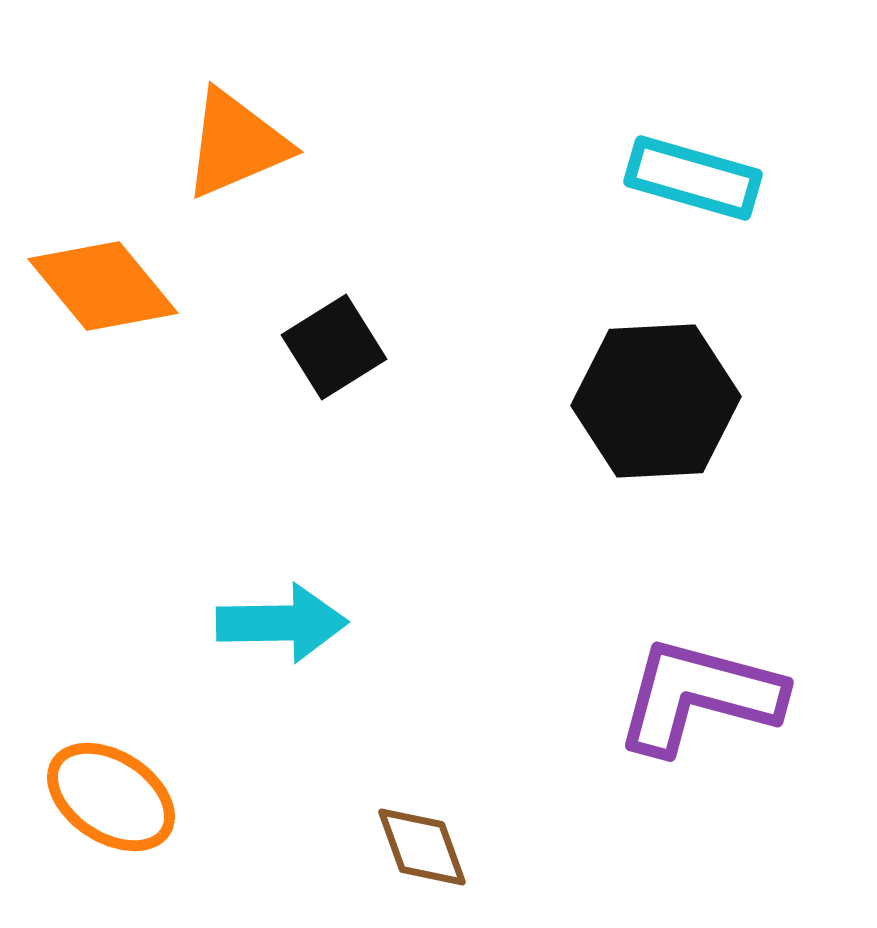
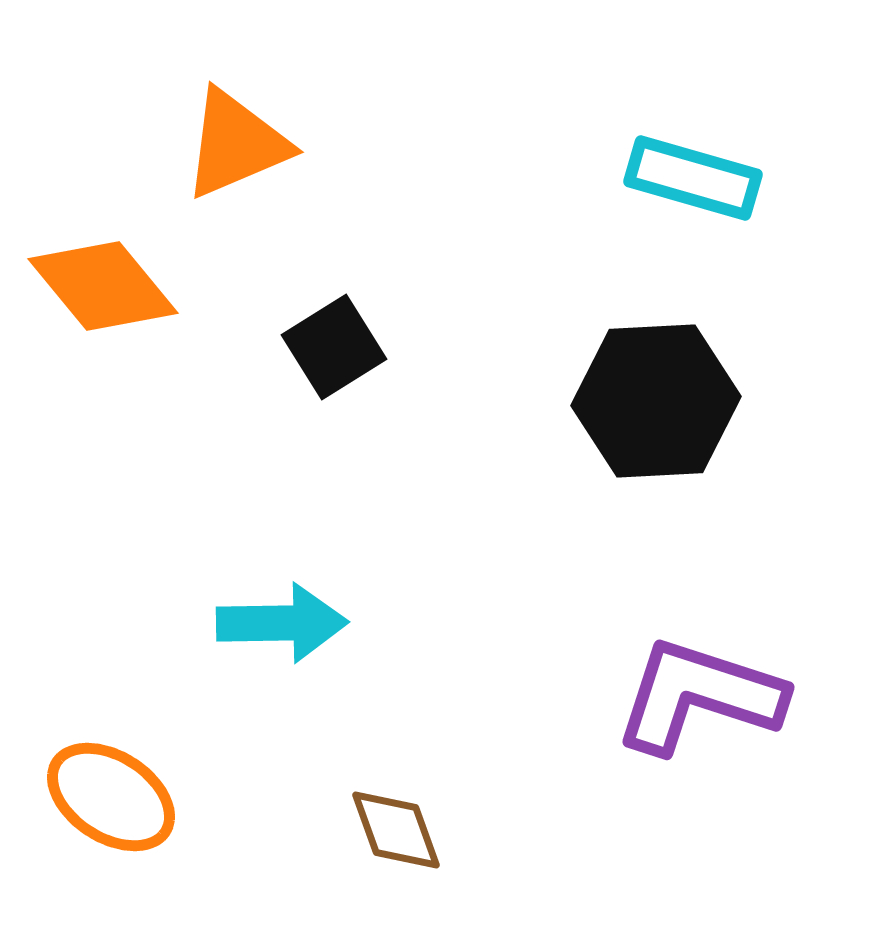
purple L-shape: rotated 3 degrees clockwise
brown diamond: moved 26 px left, 17 px up
